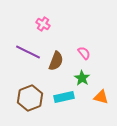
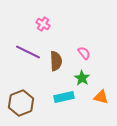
brown semicircle: rotated 24 degrees counterclockwise
brown hexagon: moved 9 px left, 5 px down
